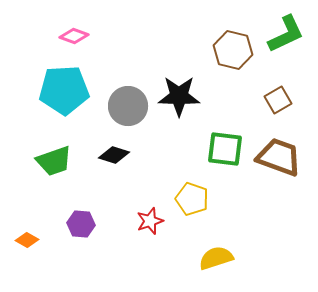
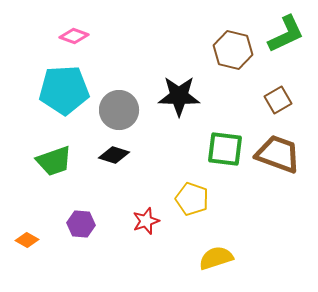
gray circle: moved 9 px left, 4 px down
brown trapezoid: moved 1 px left, 3 px up
red star: moved 4 px left
